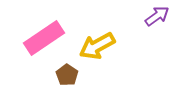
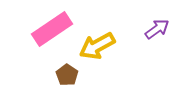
purple arrow: moved 13 px down
pink rectangle: moved 8 px right, 9 px up
